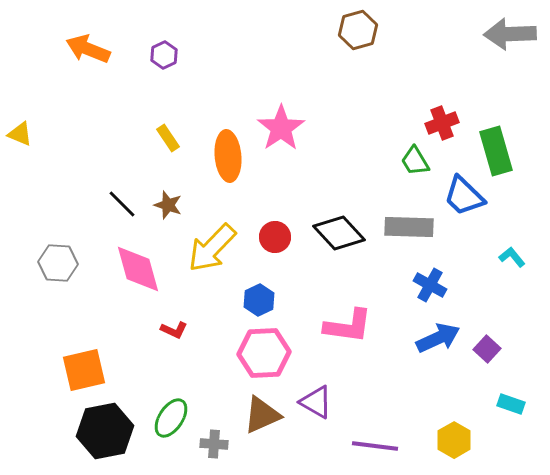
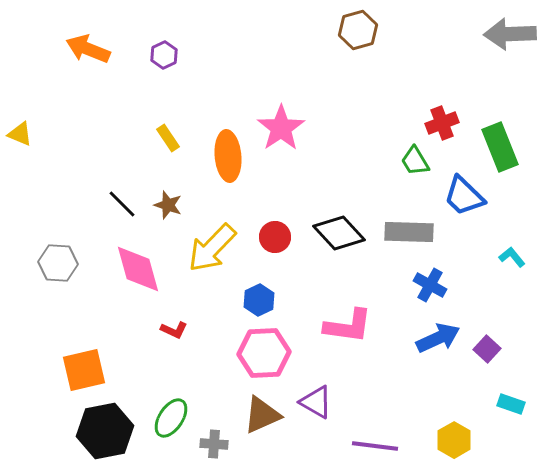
green rectangle: moved 4 px right, 4 px up; rotated 6 degrees counterclockwise
gray rectangle: moved 5 px down
